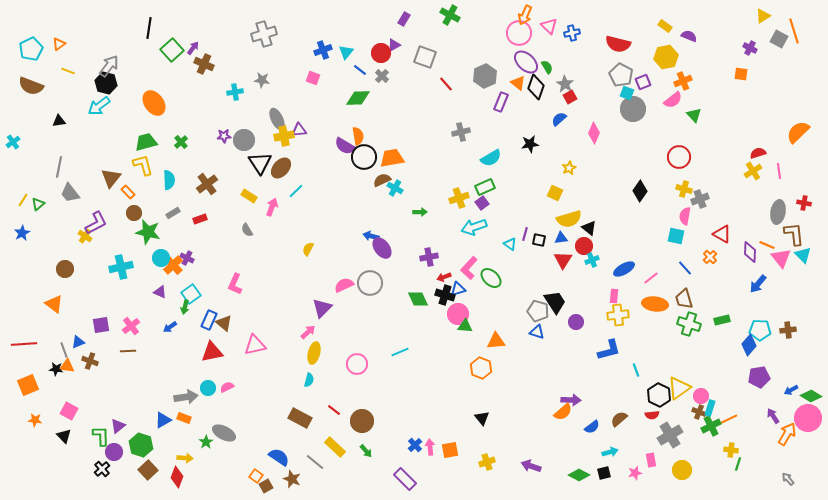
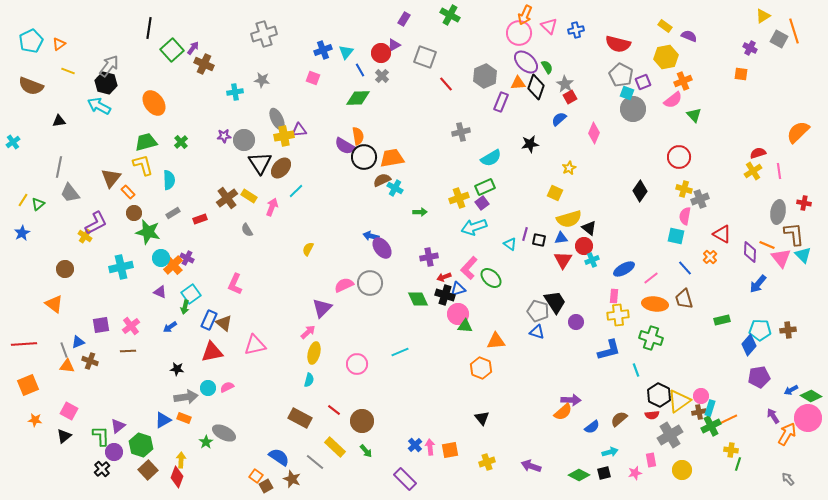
blue cross at (572, 33): moved 4 px right, 3 px up
cyan pentagon at (31, 49): moved 8 px up
blue line at (360, 70): rotated 24 degrees clockwise
orange triangle at (518, 83): rotated 42 degrees counterclockwise
cyan arrow at (99, 106): rotated 65 degrees clockwise
brown cross at (207, 184): moved 20 px right, 14 px down
green cross at (689, 324): moved 38 px left, 14 px down
black star at (56, 369): moved 121 px right
yellow triangle at (679, 388): moved 13 px down
brown cross at (699, 412): rotated 32 degrees counterclockwise
black triangle at (64, 436): rotated 35 degrees clockwise
yellow arrow at (185, 458): moved 4 px left, 2 px down; rotated 91 degrees counterclockwise
